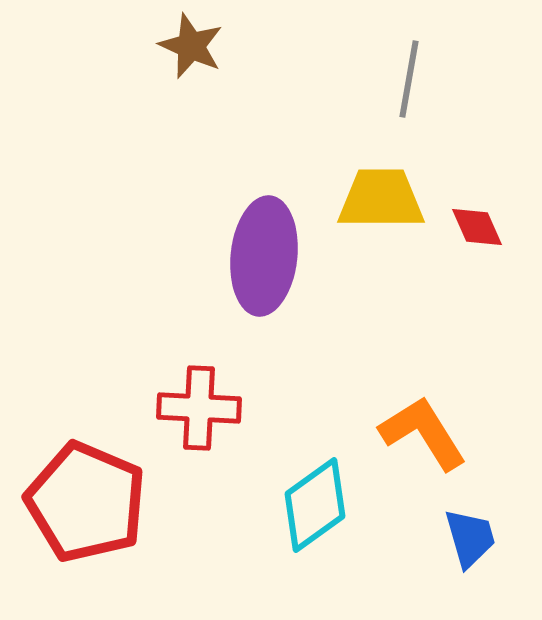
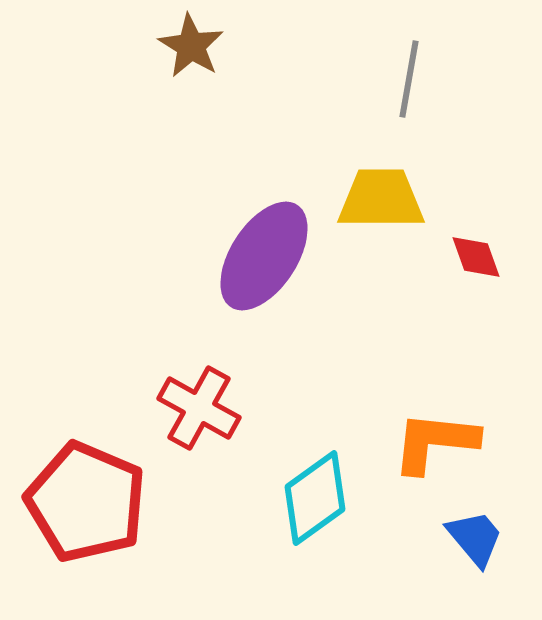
brown star: rotated 8 degrees clockwise
red diamond: moved 1 px left, 30 px down; rotated 4 degrees clockwise
purple ellipse: rotated 27 degrees clockwise
red cross: rotated 26 degrees clockwise
orange L-shape: moved 12 px right, 9 px down; rotated 52 degrees counterclockwise
cyan diamond: moved 7 px up
blue trapezoid: moved 5 px right; rotated 24 degrees counterclockwise
